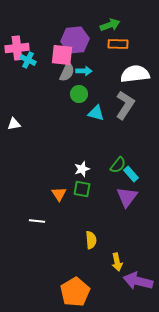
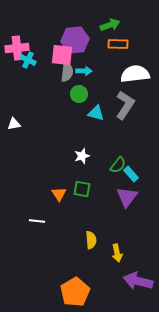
gray semicircle: rotated 18 degrees counterclockwise
white star: moved 13 px up
yellow arrow: moved 9 px up
